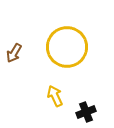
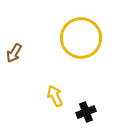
yellow circle: moved 14 px right, 9 px up
